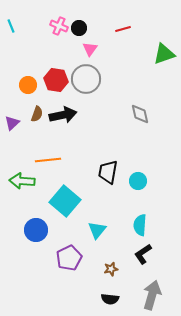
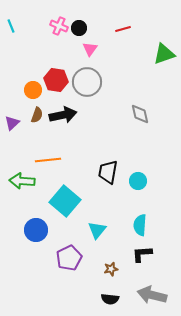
gray circle: moved 1 px right, 3 px down
orange circle: moved 5 px right, 5 px down
brown semicircle: moved 1 px down
black L-shape: moved 1 px left; rotated 30 degrees clockwise
gray arrow: rotated 92 degrees counterclockwise
